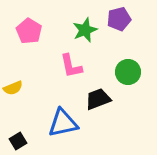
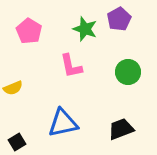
purple pentagon: rotated 15 degrees counterclockwise
green star: moved 1 px up; rotated 30 degrees counterclockwise
black trapezoid: moved 23 px right, 30 px down
black square: moved 1 px left, 1 px down
